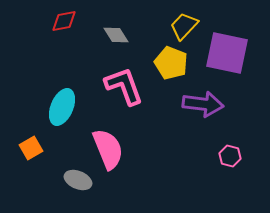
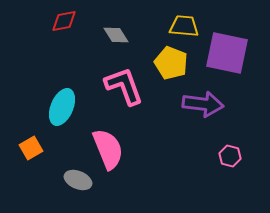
yellow trapezoid: rotated 52 degrees clockwise
